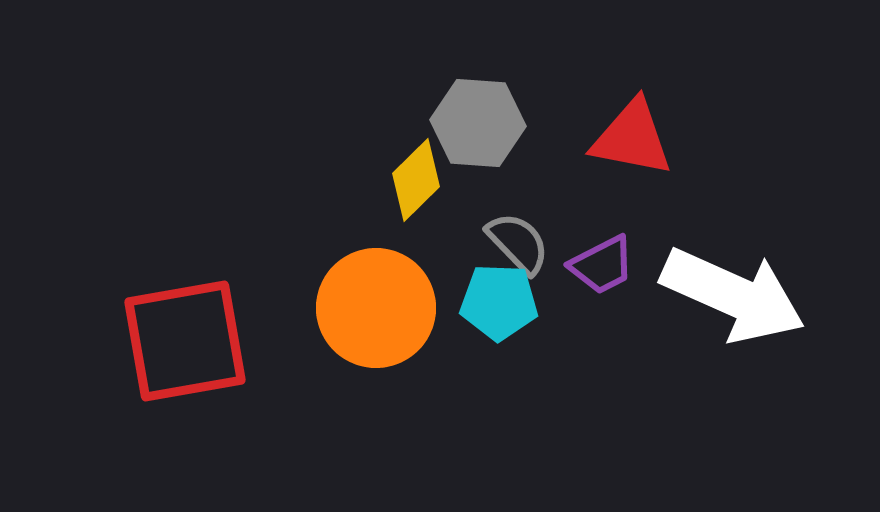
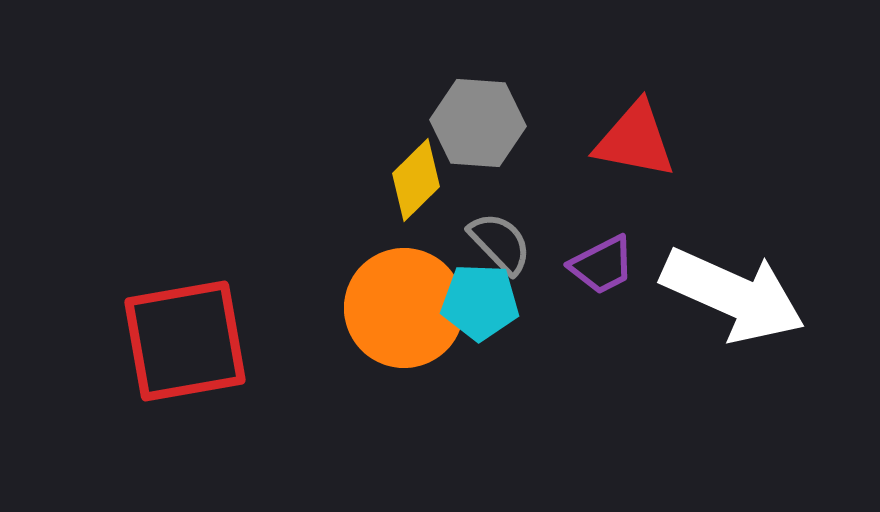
red triangle: moved 3 px right, 2 px down
gray semicircle: moved 18 px left
cyan pentagon: moved 19 px left
orange circle: moved 28 px right
